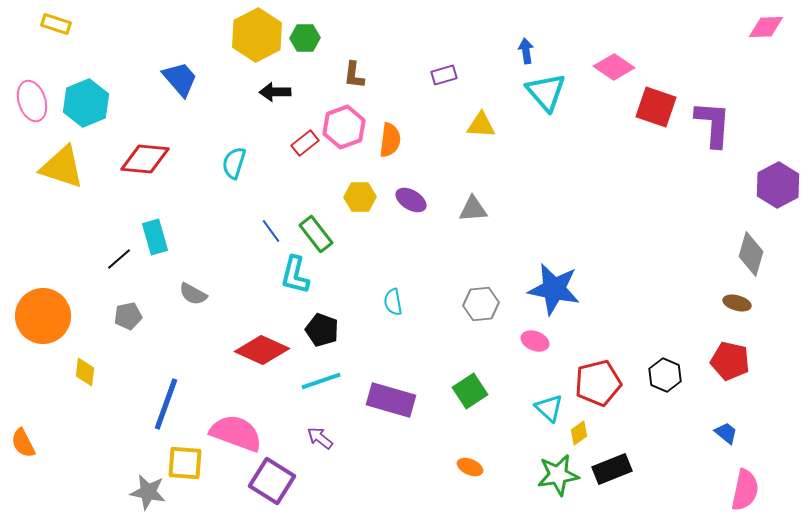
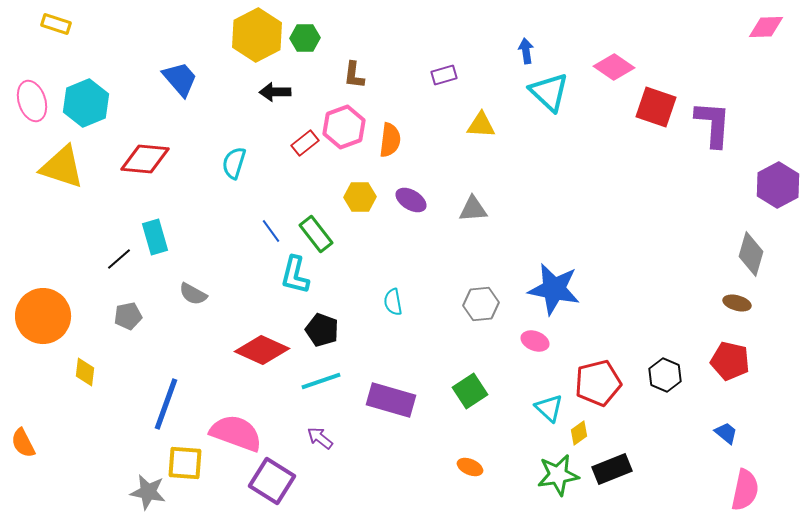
cyan triangle at (546, 92): moved 3 px right; rotated 6 degrees counterclockwise
